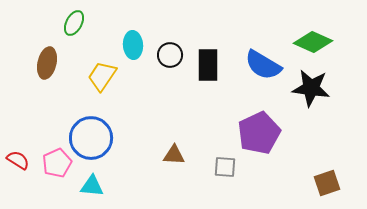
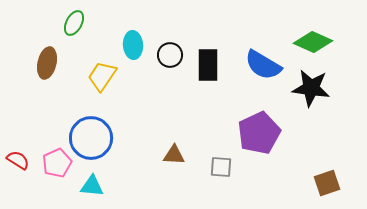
gray square: moved 4 px left
